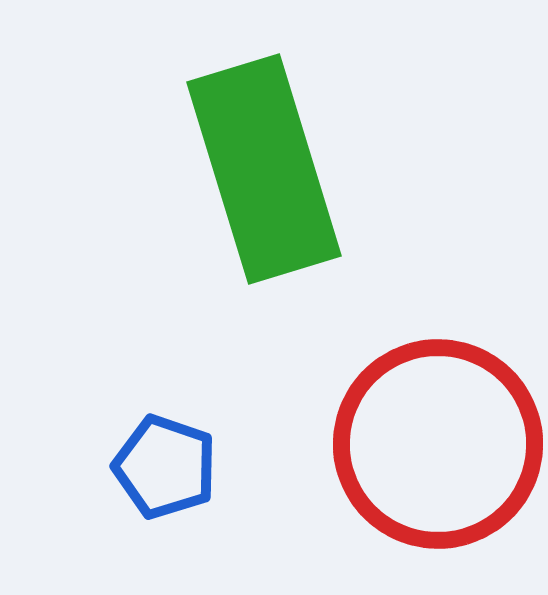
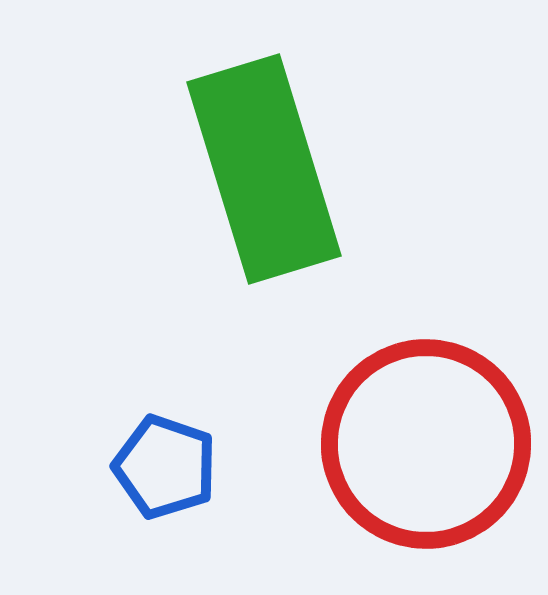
red circle: moved 12 px left
